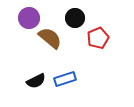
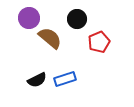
black circle: moved 2 px right, 1 px down
red pentagon: moved 1 px right, 4 px down
black semicircle: moved 1 px right, 1 px up
